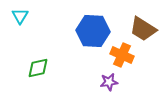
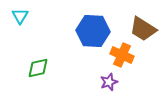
purple star: rotated 12 degrees counterclockwise
